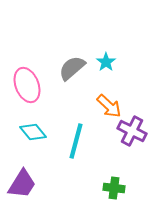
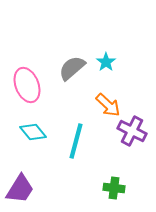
orange arrow: moved 1 px left, 1 px up
purple trapezoid: moved 2 px left, 5 px down
